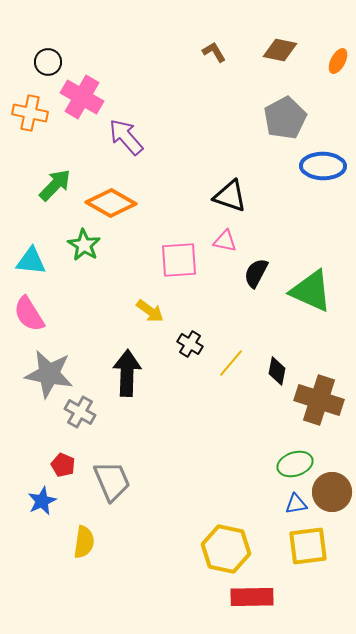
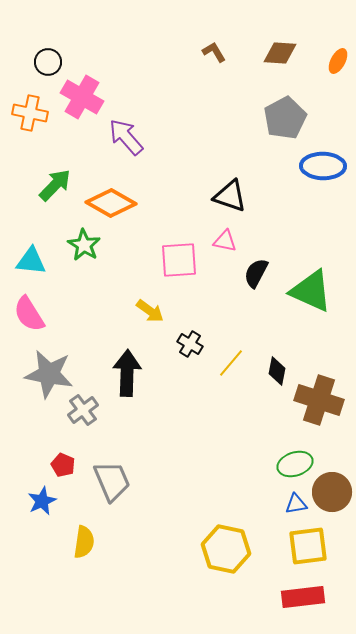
brown diamond: moved 3 px down; rotated 8 degrees counterclockwise
gray cross: moved 3 px right, 2 px up; rotated 24 degrees clockwise
red rectangle: moved 51 px right; rotated 6 degrees counterclockwise
